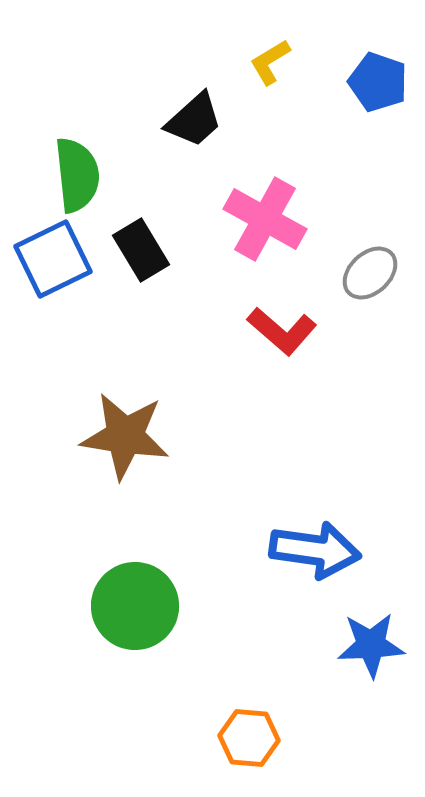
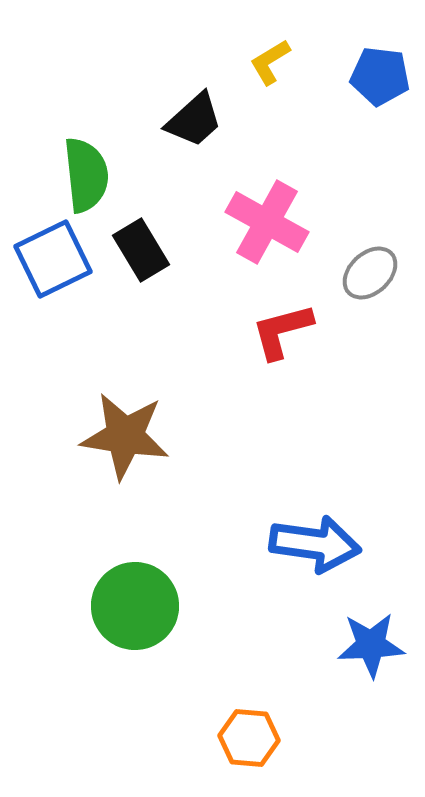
blue pentagon: moved 2 px right, 6 px up; rotated 12 degrees counterclockwise
green semicircle: moved 9 px right
pink cross: moved 2 px right, 3 px down
red L-shape: rotated 124 degrees clockwise
blue arrow: moved 6 px up
